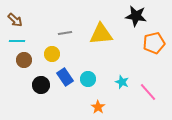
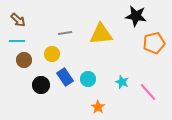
brown arrow: moved 3 px right
